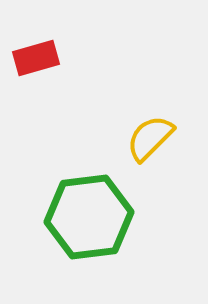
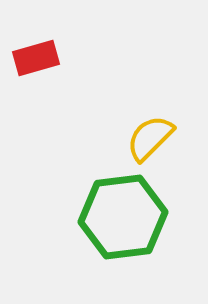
green hexagon: moved 34 px right
